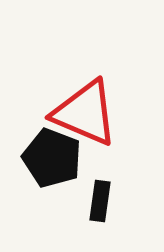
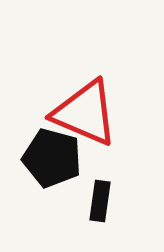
black pentagon: rotated 6 degrees counterclockwise
